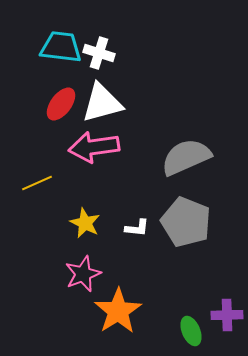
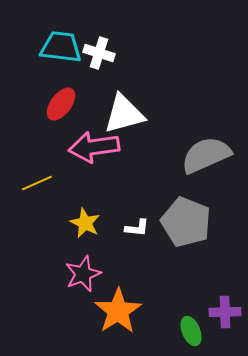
white triangle: moved 22 px right, 11 px down
gray semicircle: moved 20 px right, 2 px up
purple cross: moved 2 px left, 3 px up
